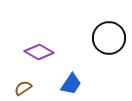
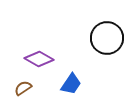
black circle: moved 2 px left
purple diamond: moved 7 px down
